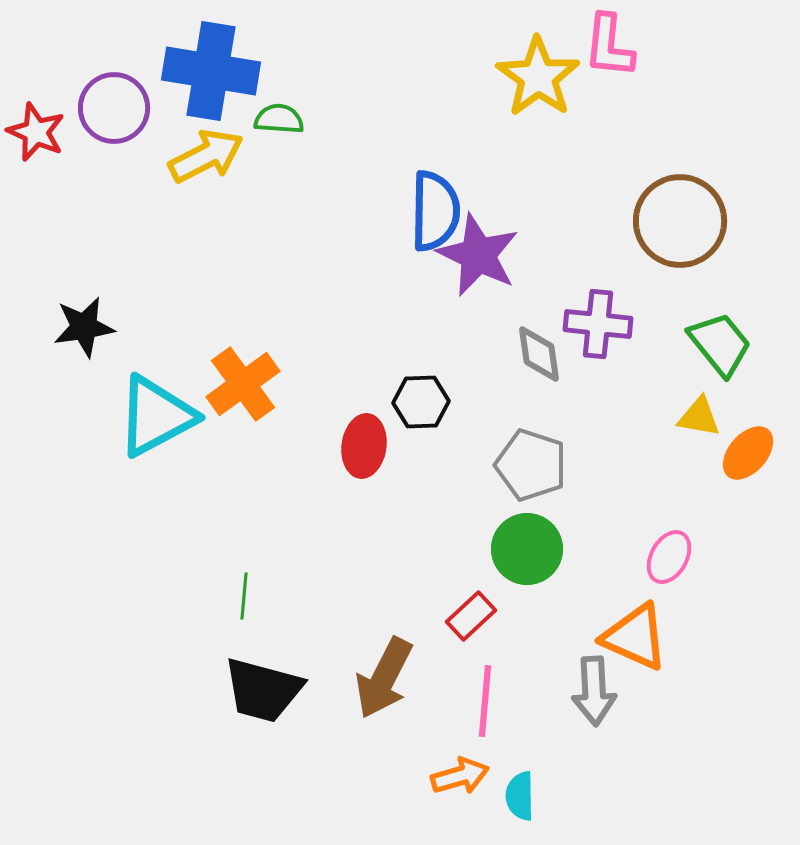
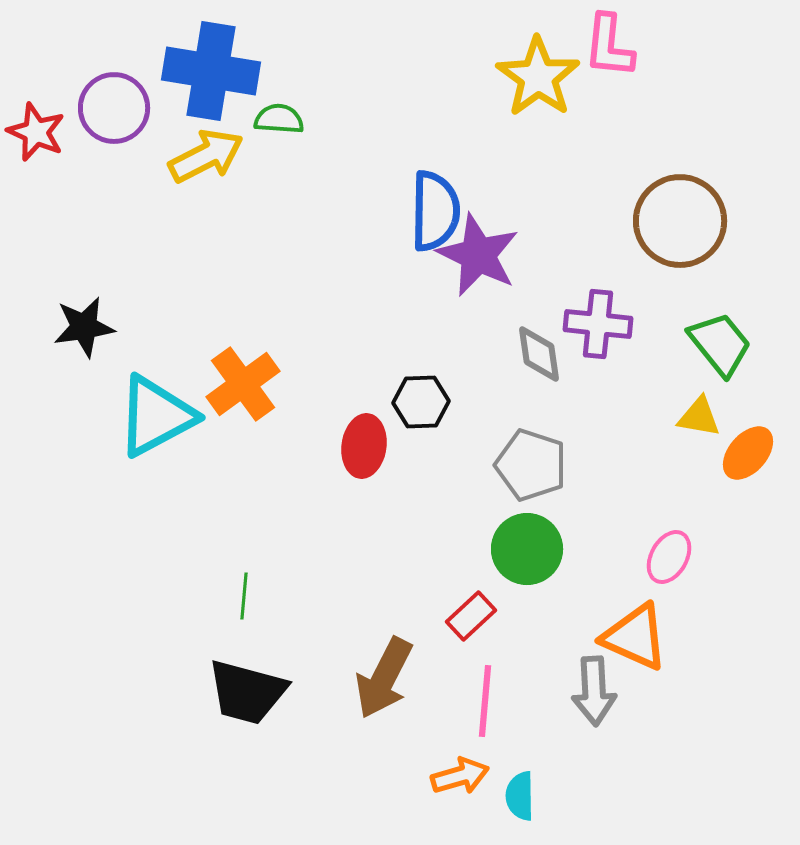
black trapezoid: moved 16 px left, 2 px down
